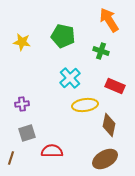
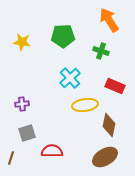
green pentagon: rotated 15 degrees counterclockwise
brown ellipse: moved 2 px up
